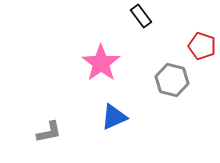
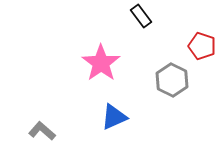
gray hexagon: rotated 12 degrees clockwise
gray L-shape: moved 7 px left, 1 px up; rotated 128 degrees counterclockwise
